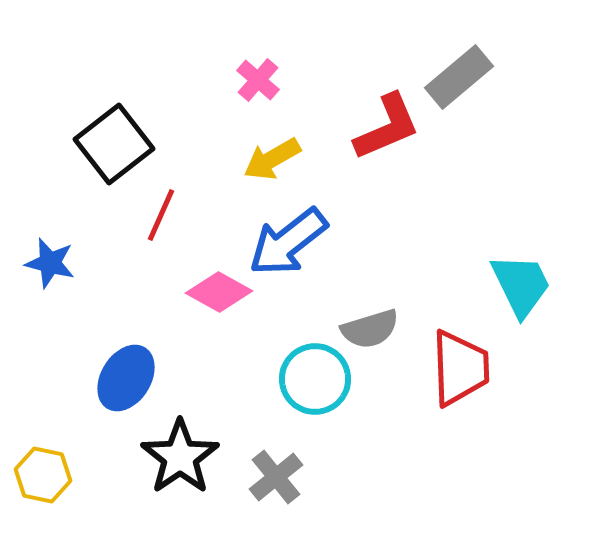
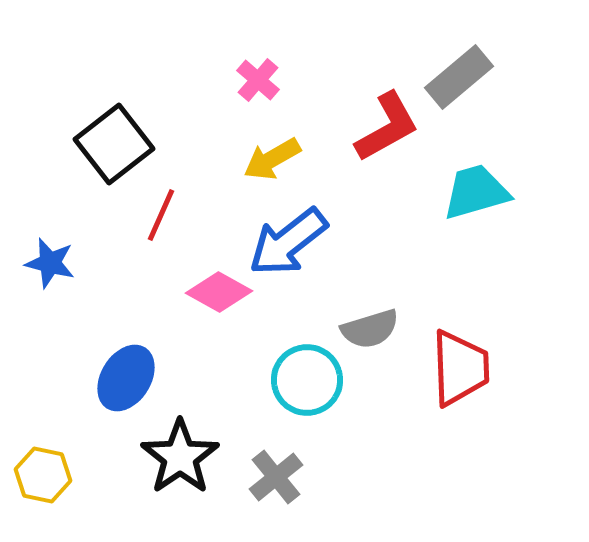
red L-shape: rotated 6 degrees counterclockwise
cyan trapezoid: moved 45 px left, 93 px up; rotated 80 degrees counterclockwise
cyan circle: moved 8 px left, 1 px down
